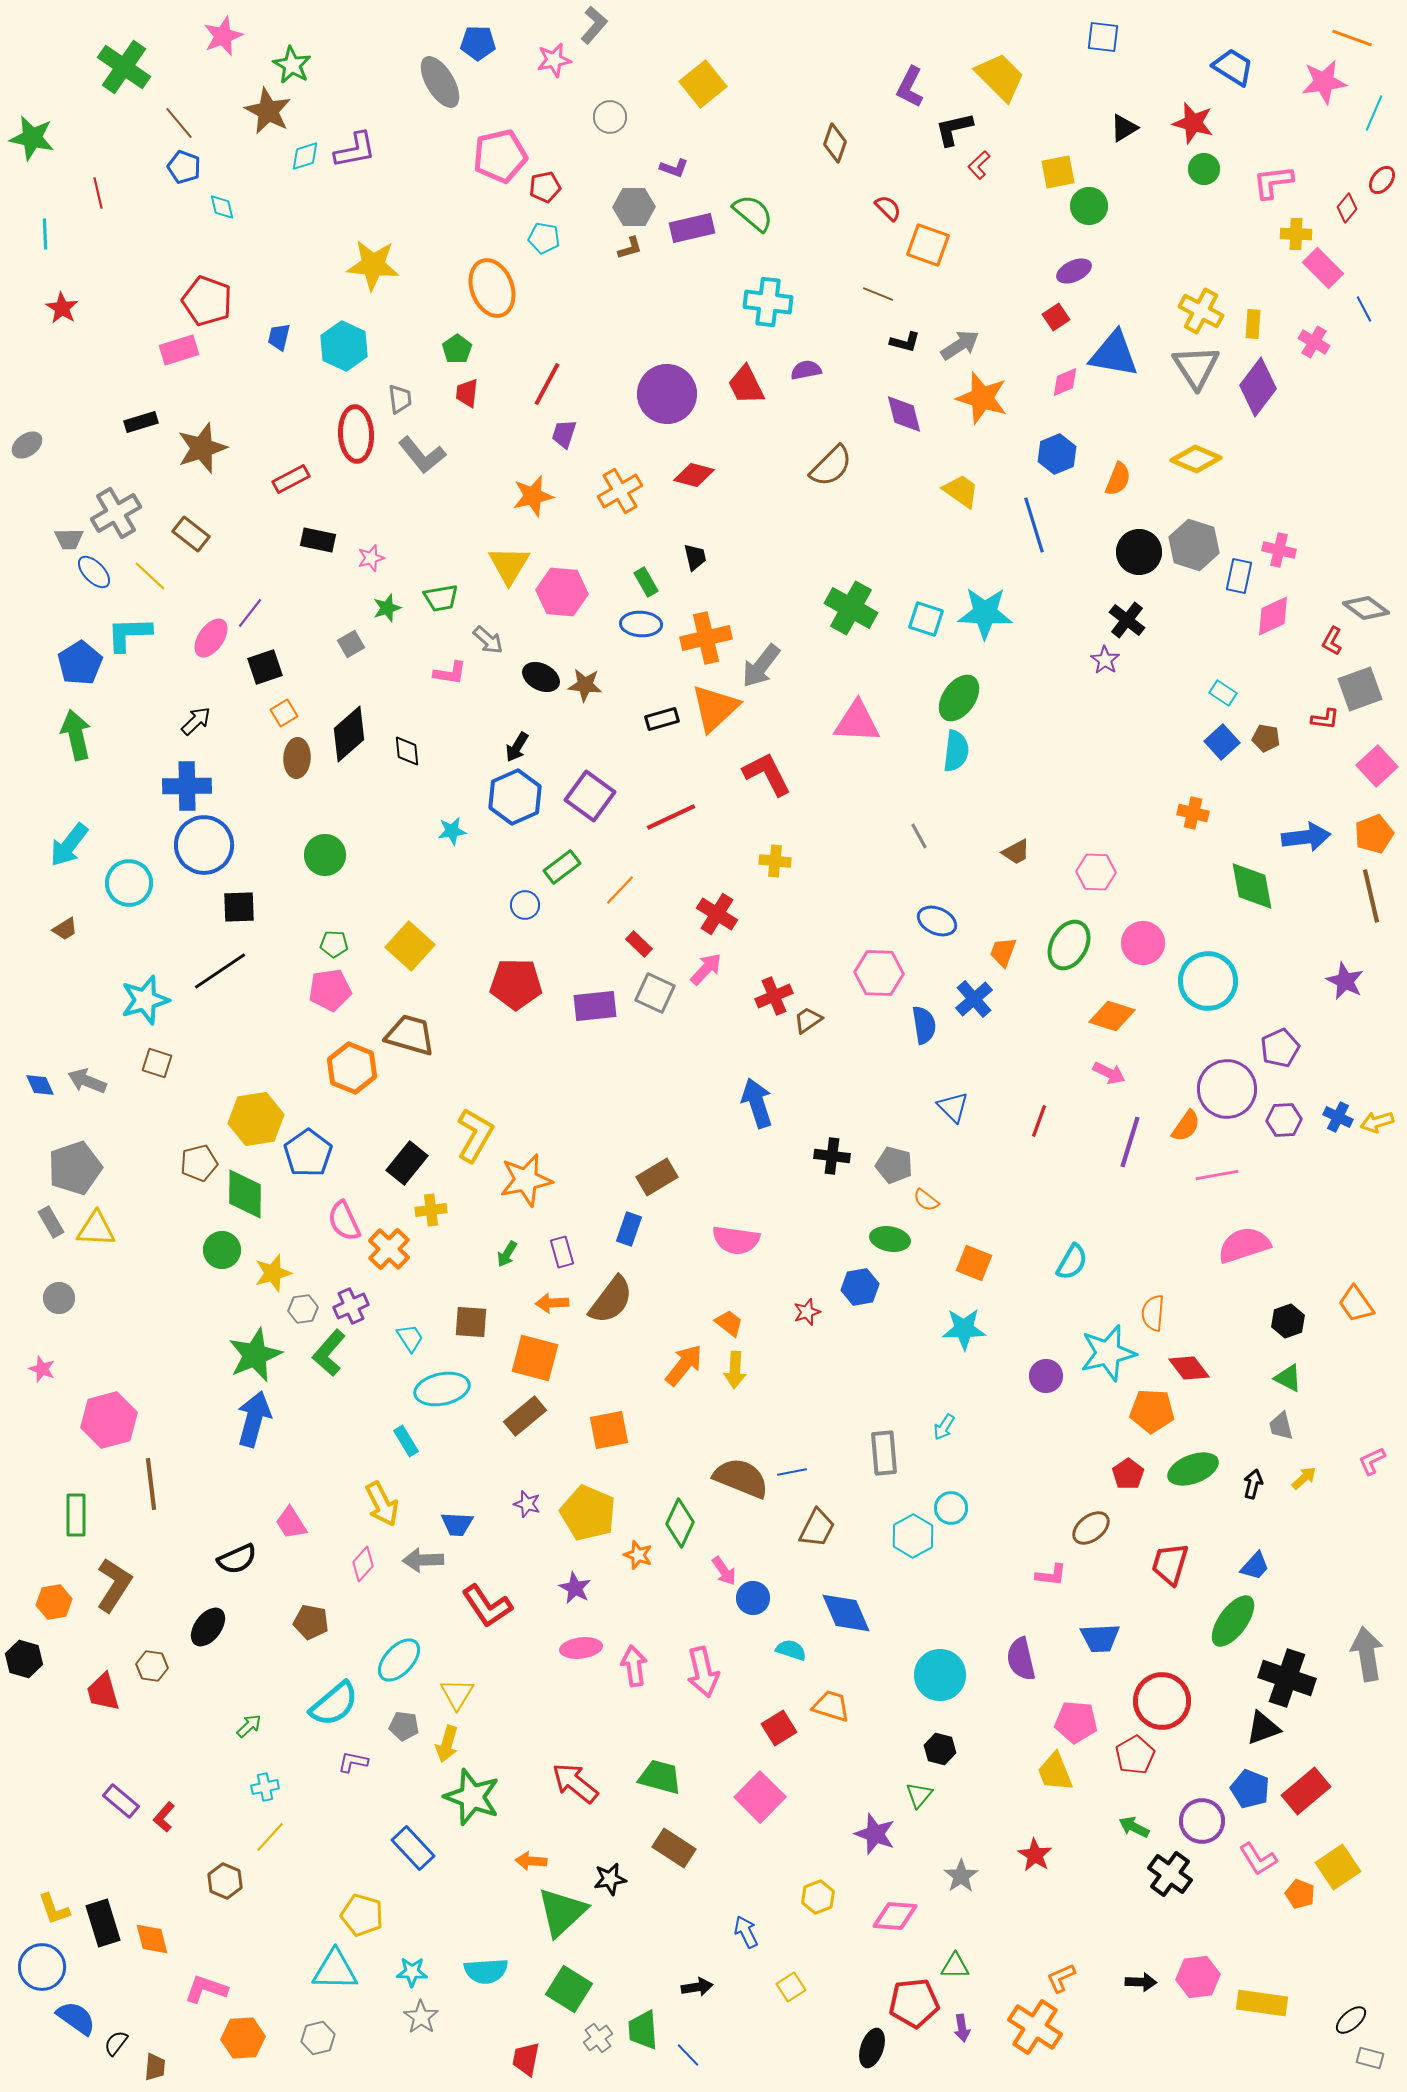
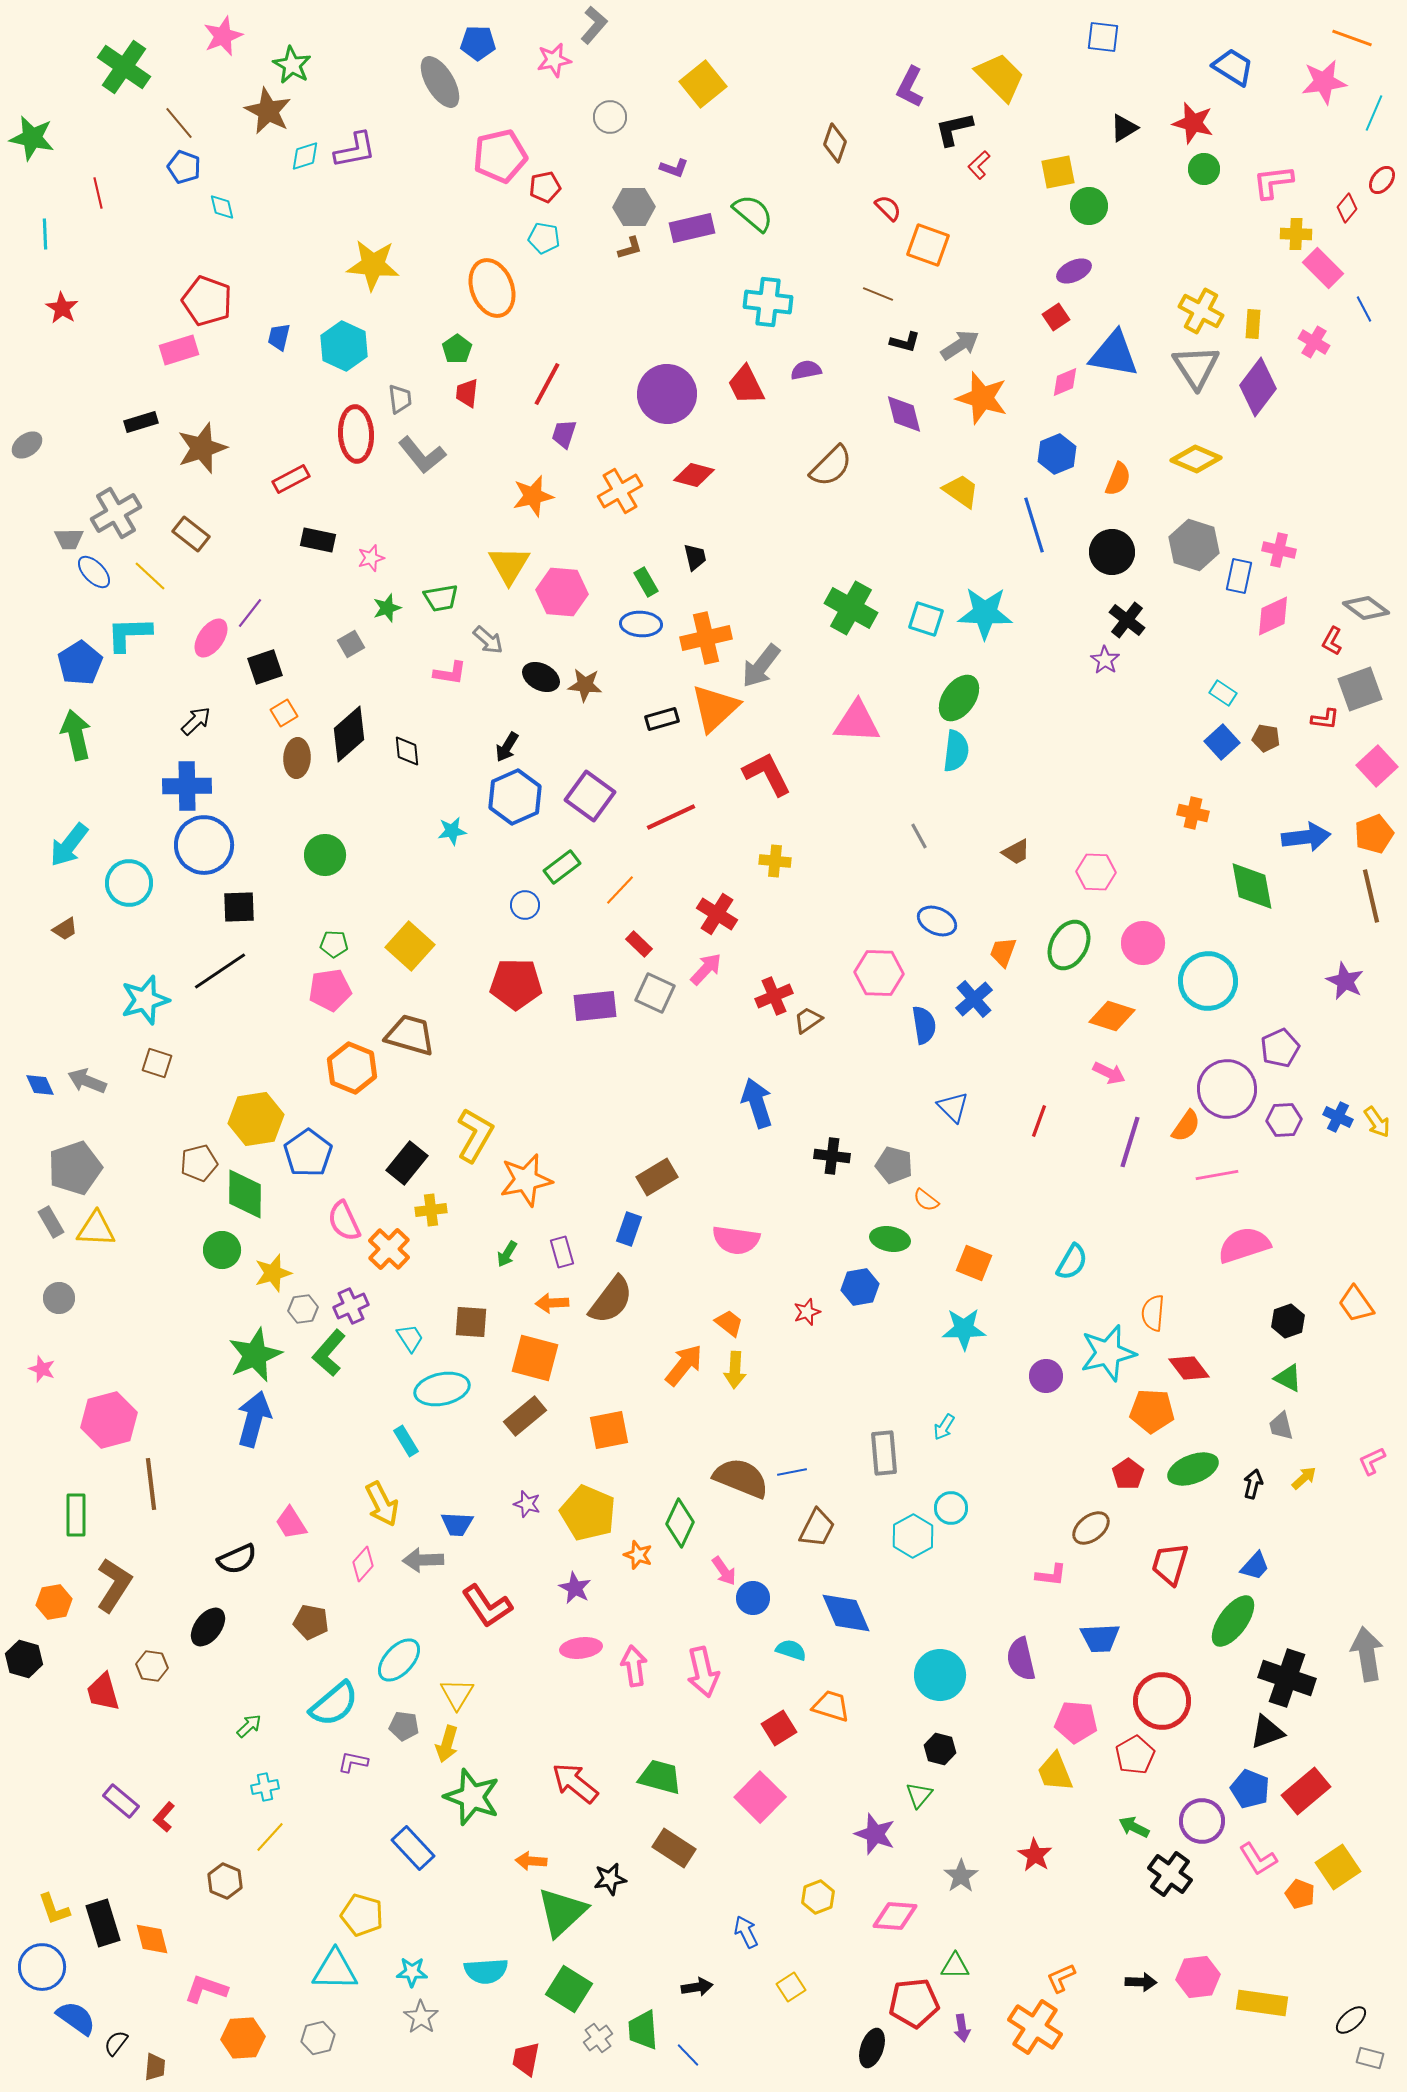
black circle at (1139, 552): moved 27 px left
black arrow at (517, 747): moved 10 px left
yellow arrow at (1377, 1122): rotated 108 degrees counterclockwise
black triangle at (1263, 1728): moved 4 px right, 4 px down
